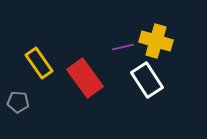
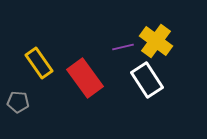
yellow cross: rotated 20 degrees clockwise
